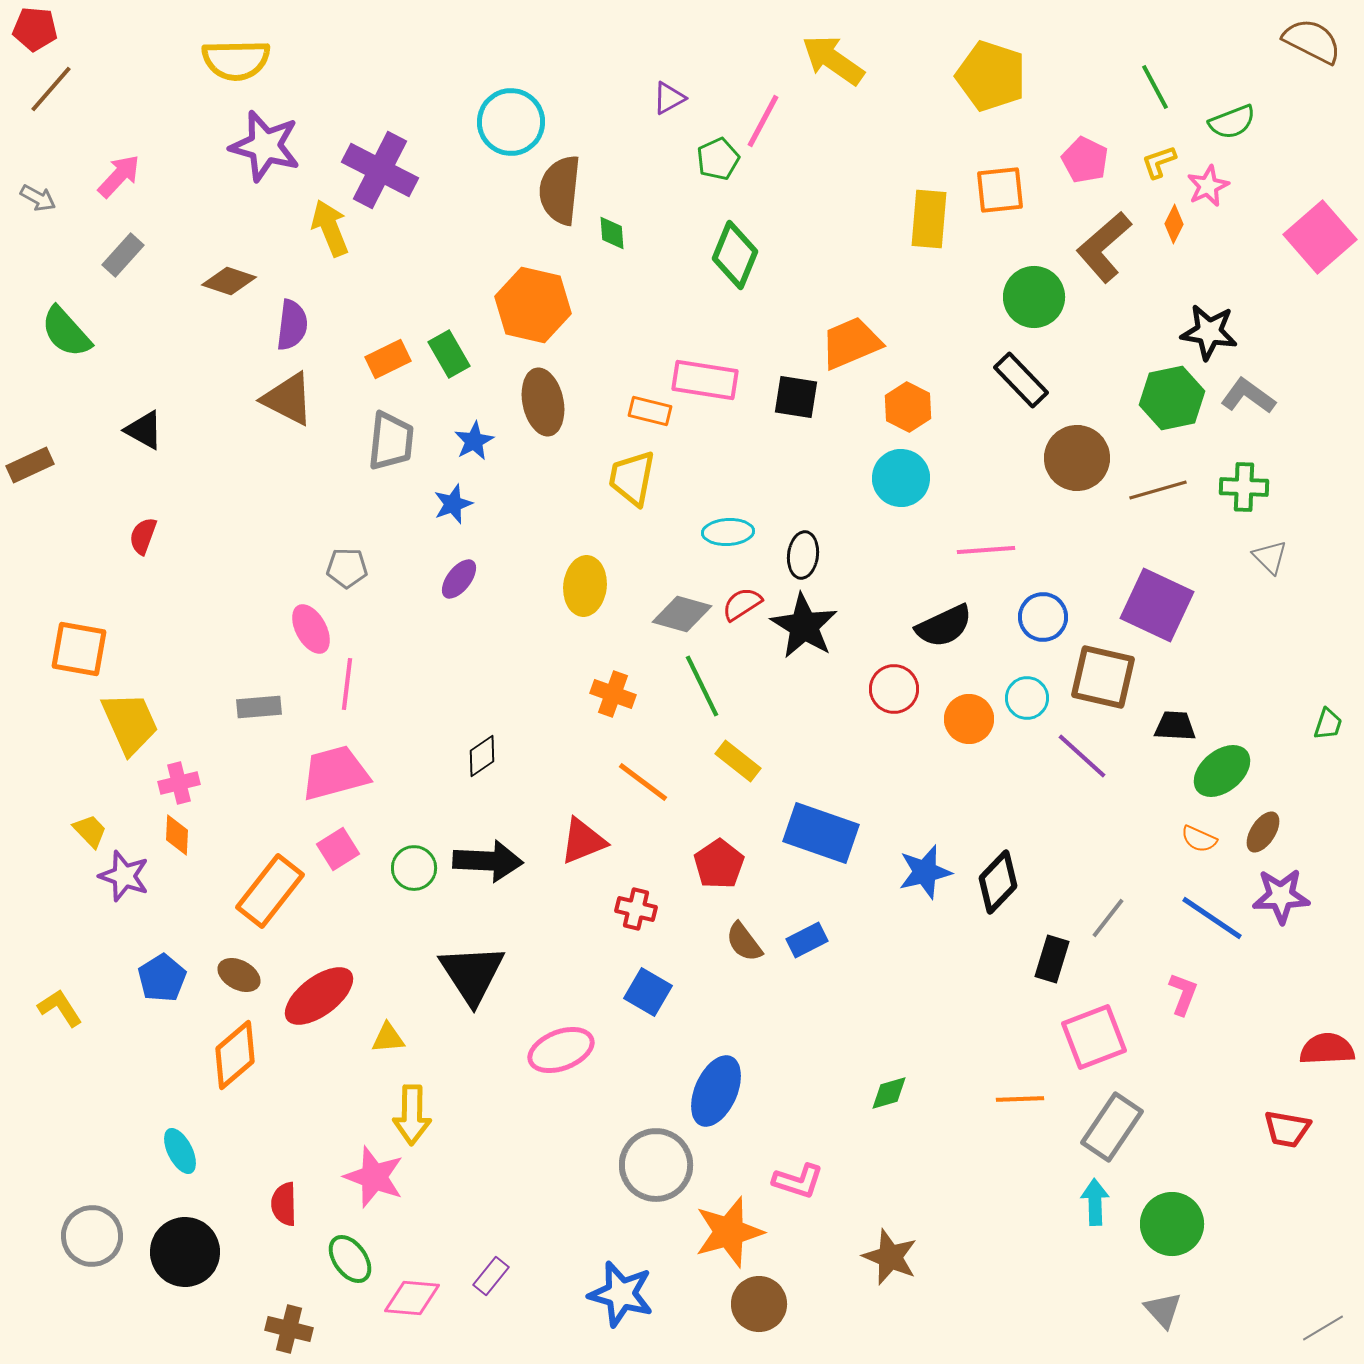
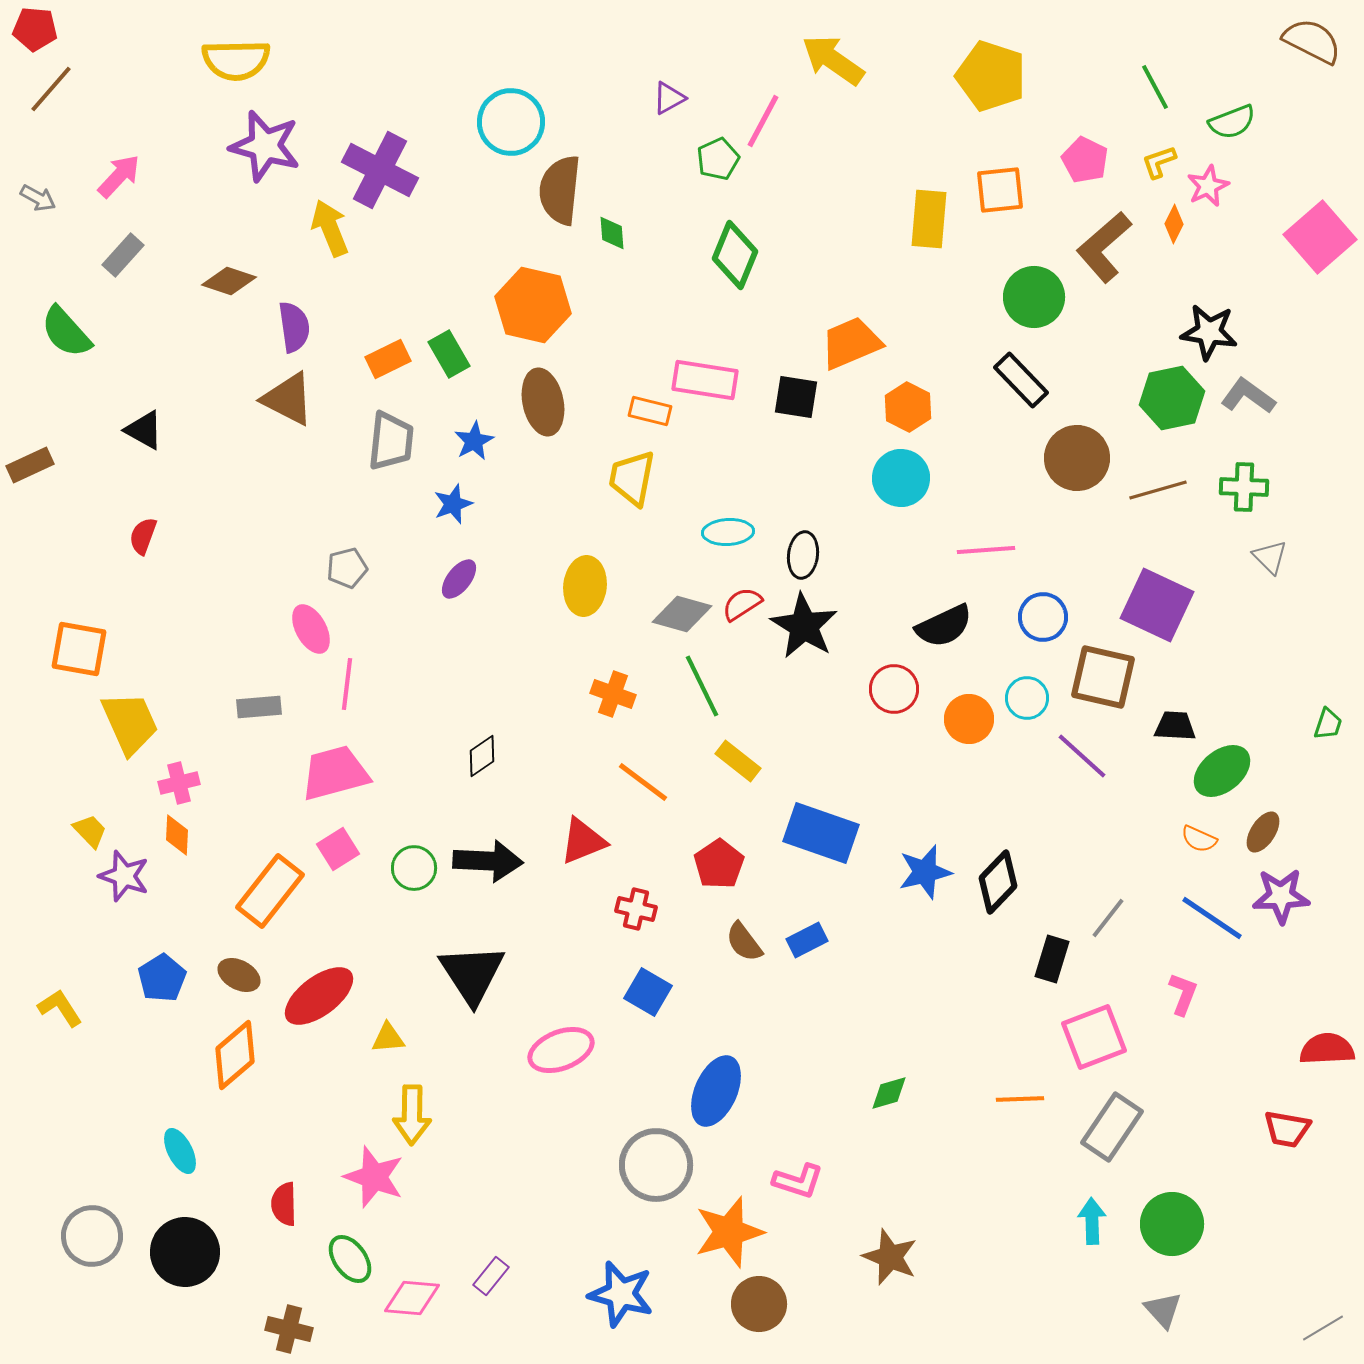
purple semicircle at (292, 325): moved 2 px right, 2 px down; rotated 15 degrees counterclockwise
gray pentagon at (347, 568): rotated 15 degrees counterclockwise
cyan arrow at (1095, 1202): moved 3 px left, 19 px down
